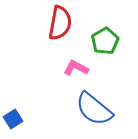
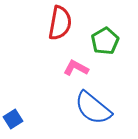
blue semicircle: moved 1 px left, 1 px up
